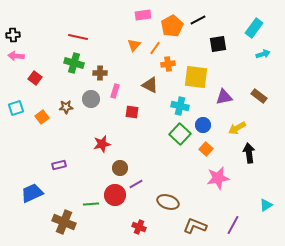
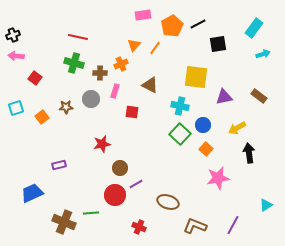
black line at (198, 20): moved 4 px down
black cross at (13, 35): rotated 16 degrees counterclockwise
orange cross at (168, 64): moved 47 px left; rotated 16 degrees counterclockwise
green line at (91, 204): moved 9 px down
